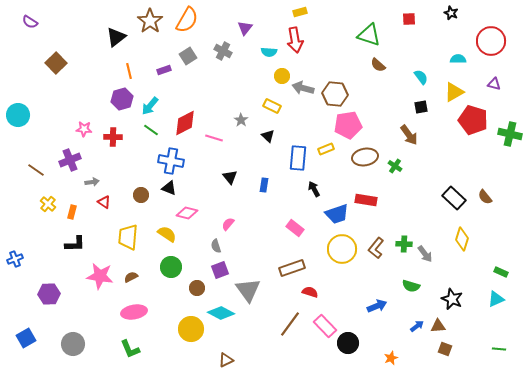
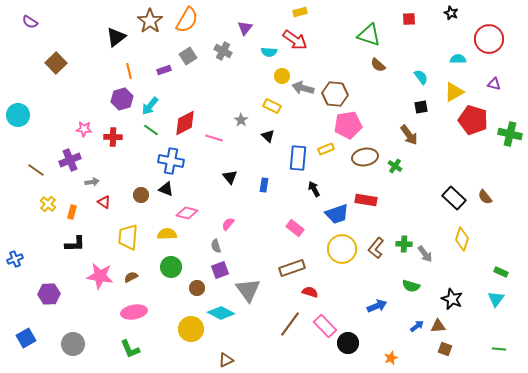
red arrow at (295, 40): rotated 45 degrees counterclockwise
red circle at (491, 41): moved 2 px left, 2 px up
black triangle at (169, 188): moved 3 px left, 1 px down
yellow semicircle at (167, 234): rotated 36 degrees counterclockwise
cyan triangle at (496, 299): rotated 30 degrees counterclockwise
